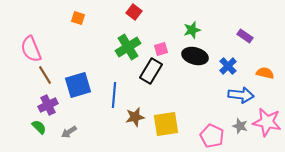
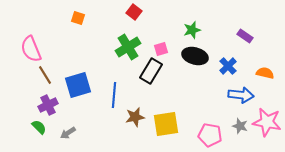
gray arrow: moved 1 px left, 1 px down
pink pentagon: moved 2 px left, 1 px up; rotated 15 degrees counterclockwise
